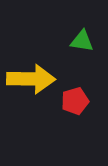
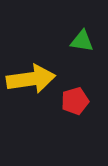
yellow arrow: rotated 9 degrees counterclockwise
